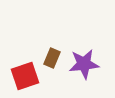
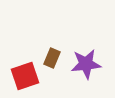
purple star: moved 2 px right
